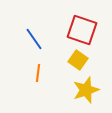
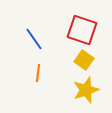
yellow square: moved 6 px right
